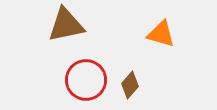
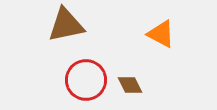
orange triangle: rotated 12 degrees clockwise
brown diamond: rotated 68 degrees counterclockwise
